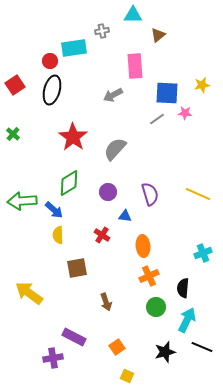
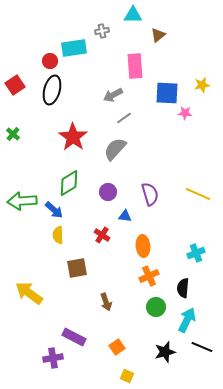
gray line: moved 33 px left, 1 px up
cyan cross: moved 7 px left
